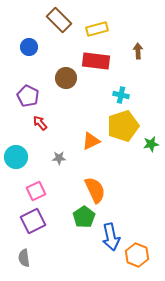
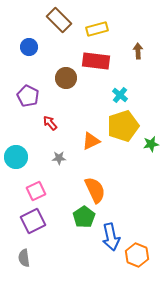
cyan cross: moved 1 px left; rotated 28 degrees clockwise
red arrow: moved 10 px right
